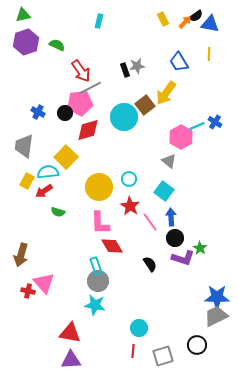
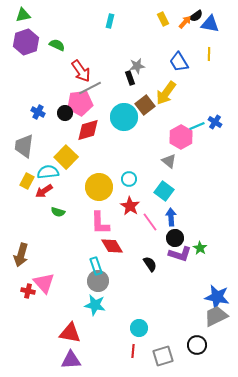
cyan rectangle at (99, 21): moved 11 px right
black rectangle at (125, 70): moved 5 px right, 8 px down
purple L-shape at (183, 258): moved 3 px left, 4 px up
blue star at (217, 297): rotated 10 degrees clockwise
